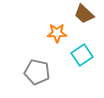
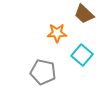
cyan square: rotated 15 degrees counterclockwise
gray pentagon: moved 6 px right
